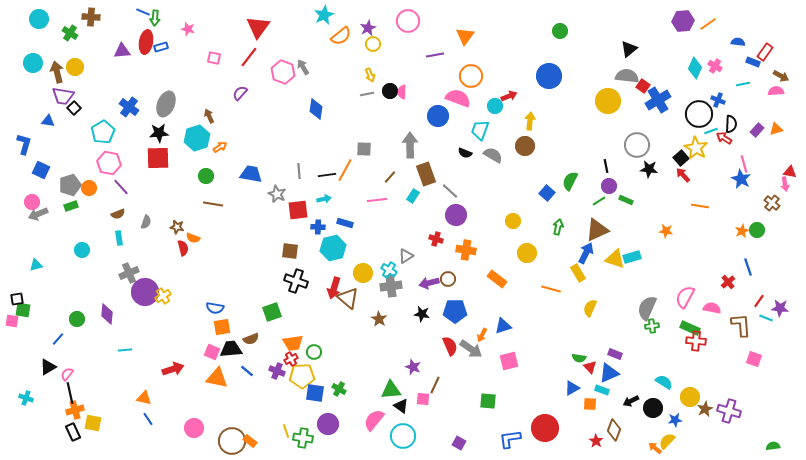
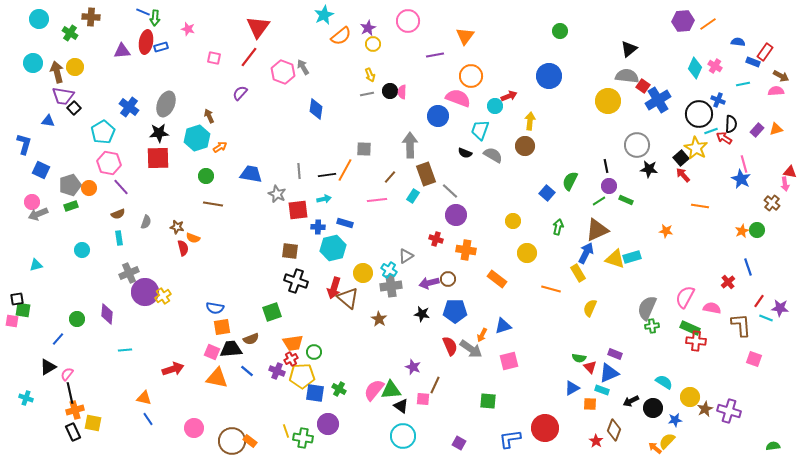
pink semicircle at (374, 420): moved 30 px up
